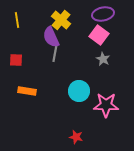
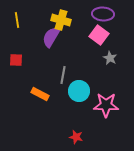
purple ellipse: rotated 15 degrees clockwise
yellow cross: rotated 24 degrees counterclockwise
purple semicircle: rotated 55 degrees clockwise
gray line: moved 8 px right, 22 px down
gray star: moved 7 px right, 1 px up
orange rectangle: moved 13 px right, 3 px down; rotated 18 degrees clockwise
